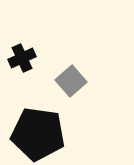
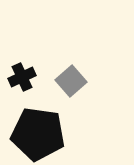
black cross: moved 19 px down
